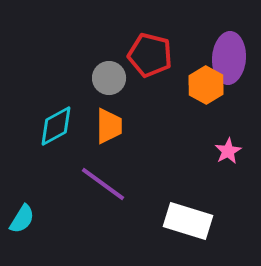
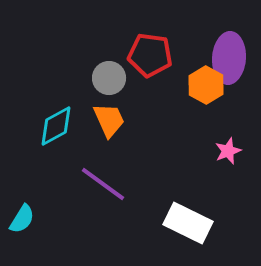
red pentagon: rotated 6 degrees counterclockwise
orange trapezoid: moved 6 px up; rotated 24 degrees counterclockwise
pink star: rotated 8 degrees clockwise
white rectangle: moved 2 px down; rotated 9 degrees clockwise
